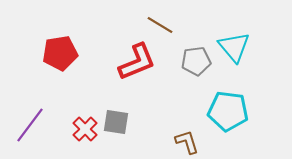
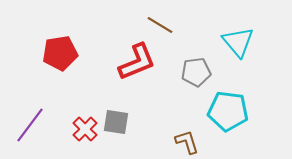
cyan triangle: moved 4 px right, 5 px up
gray pentagon: moved 11 px down
